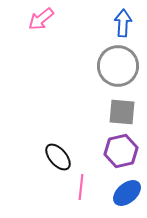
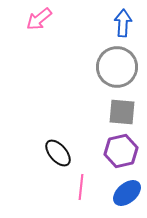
pink arrow: moved 2 px left
gray circle: moved 1 px left, 1 px down
black ellipse: moved 4 px up
